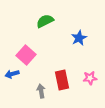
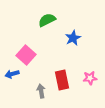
green semicircle: moved 2 px right, 1 px up
blue star: moved 6 px left
